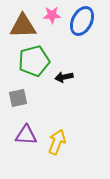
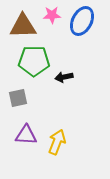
green pentagon: rotated 16 degrees clockwise
